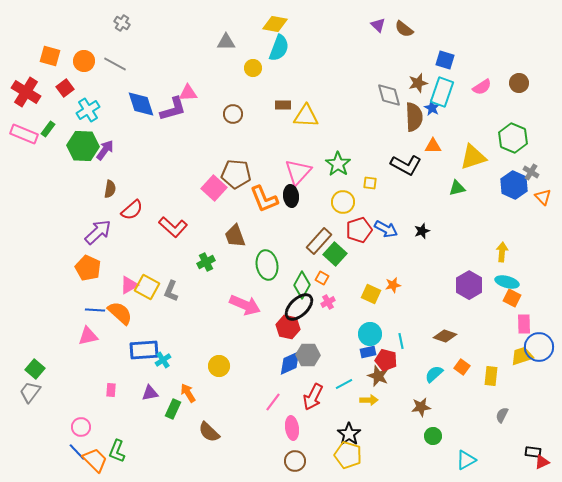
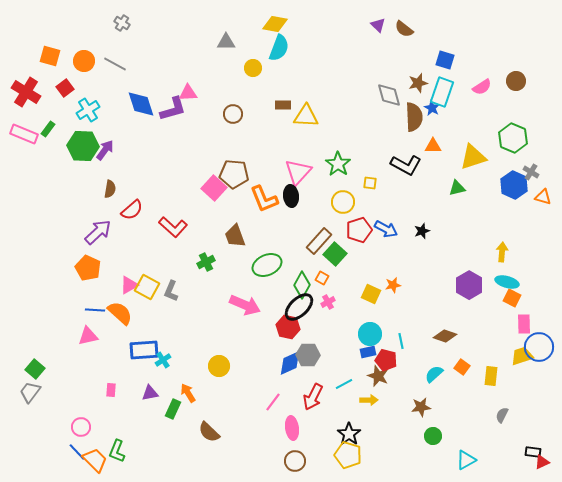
brown circle at (519, 83): moved 3 px left, 2 px up
brown pentagon at (236, 174): moved 2 px left
orange triangle at (543, 197): rotated 30 degrees counterclockwise
green ellipse at (267, 265): rotated 76 degrees clockwise
